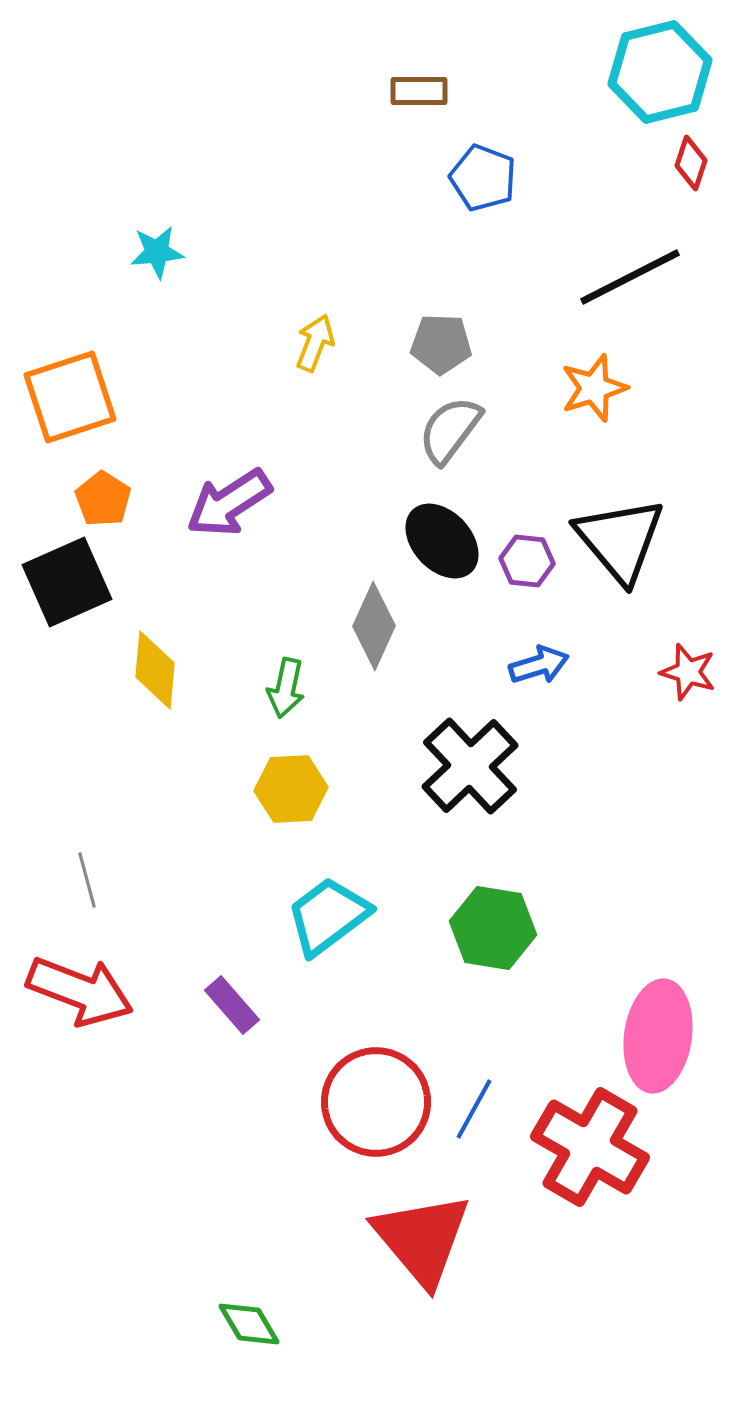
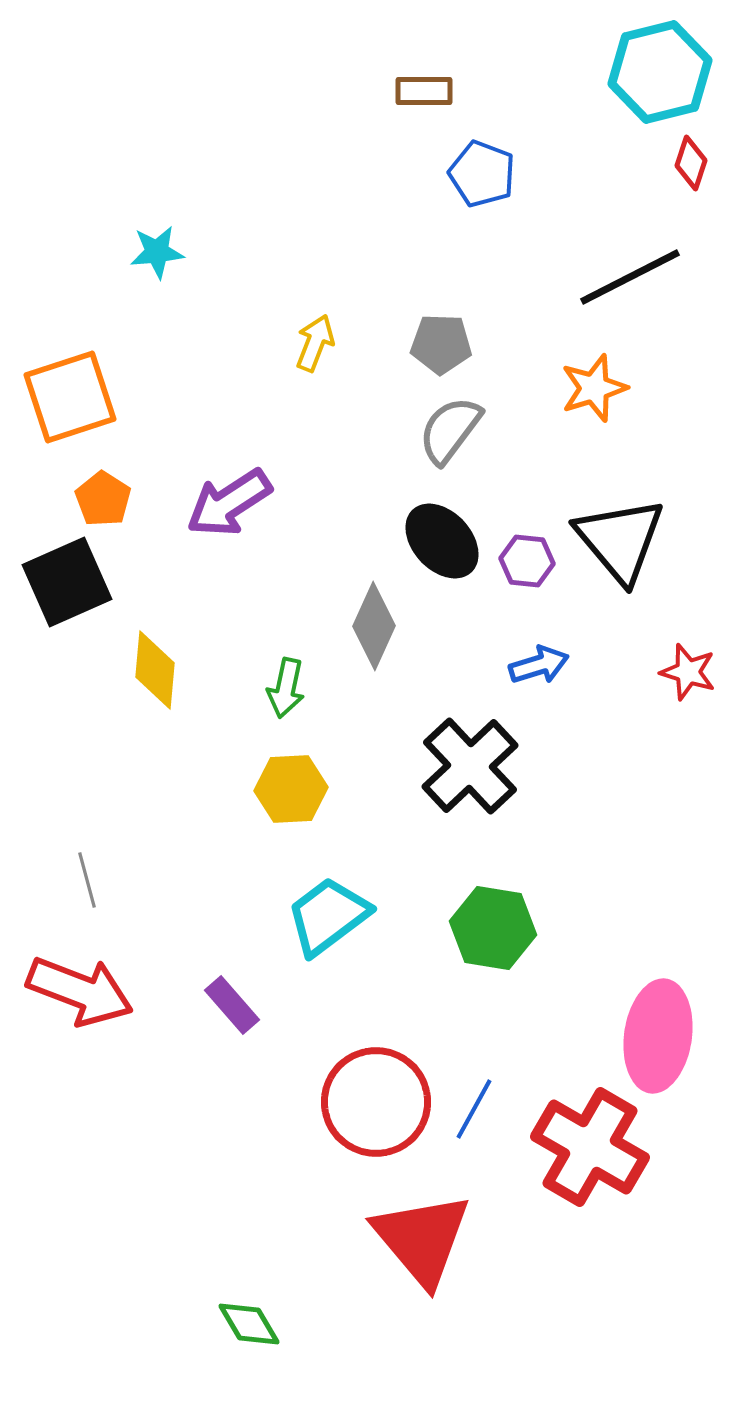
brown rectangle: moved 5 px right
blue pentagon: moved 1 px left, 4 px up
